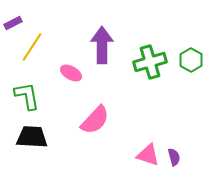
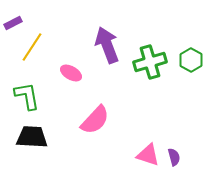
purple arrow: moved 5 px right; rotated 21 degrees counterclockwise
